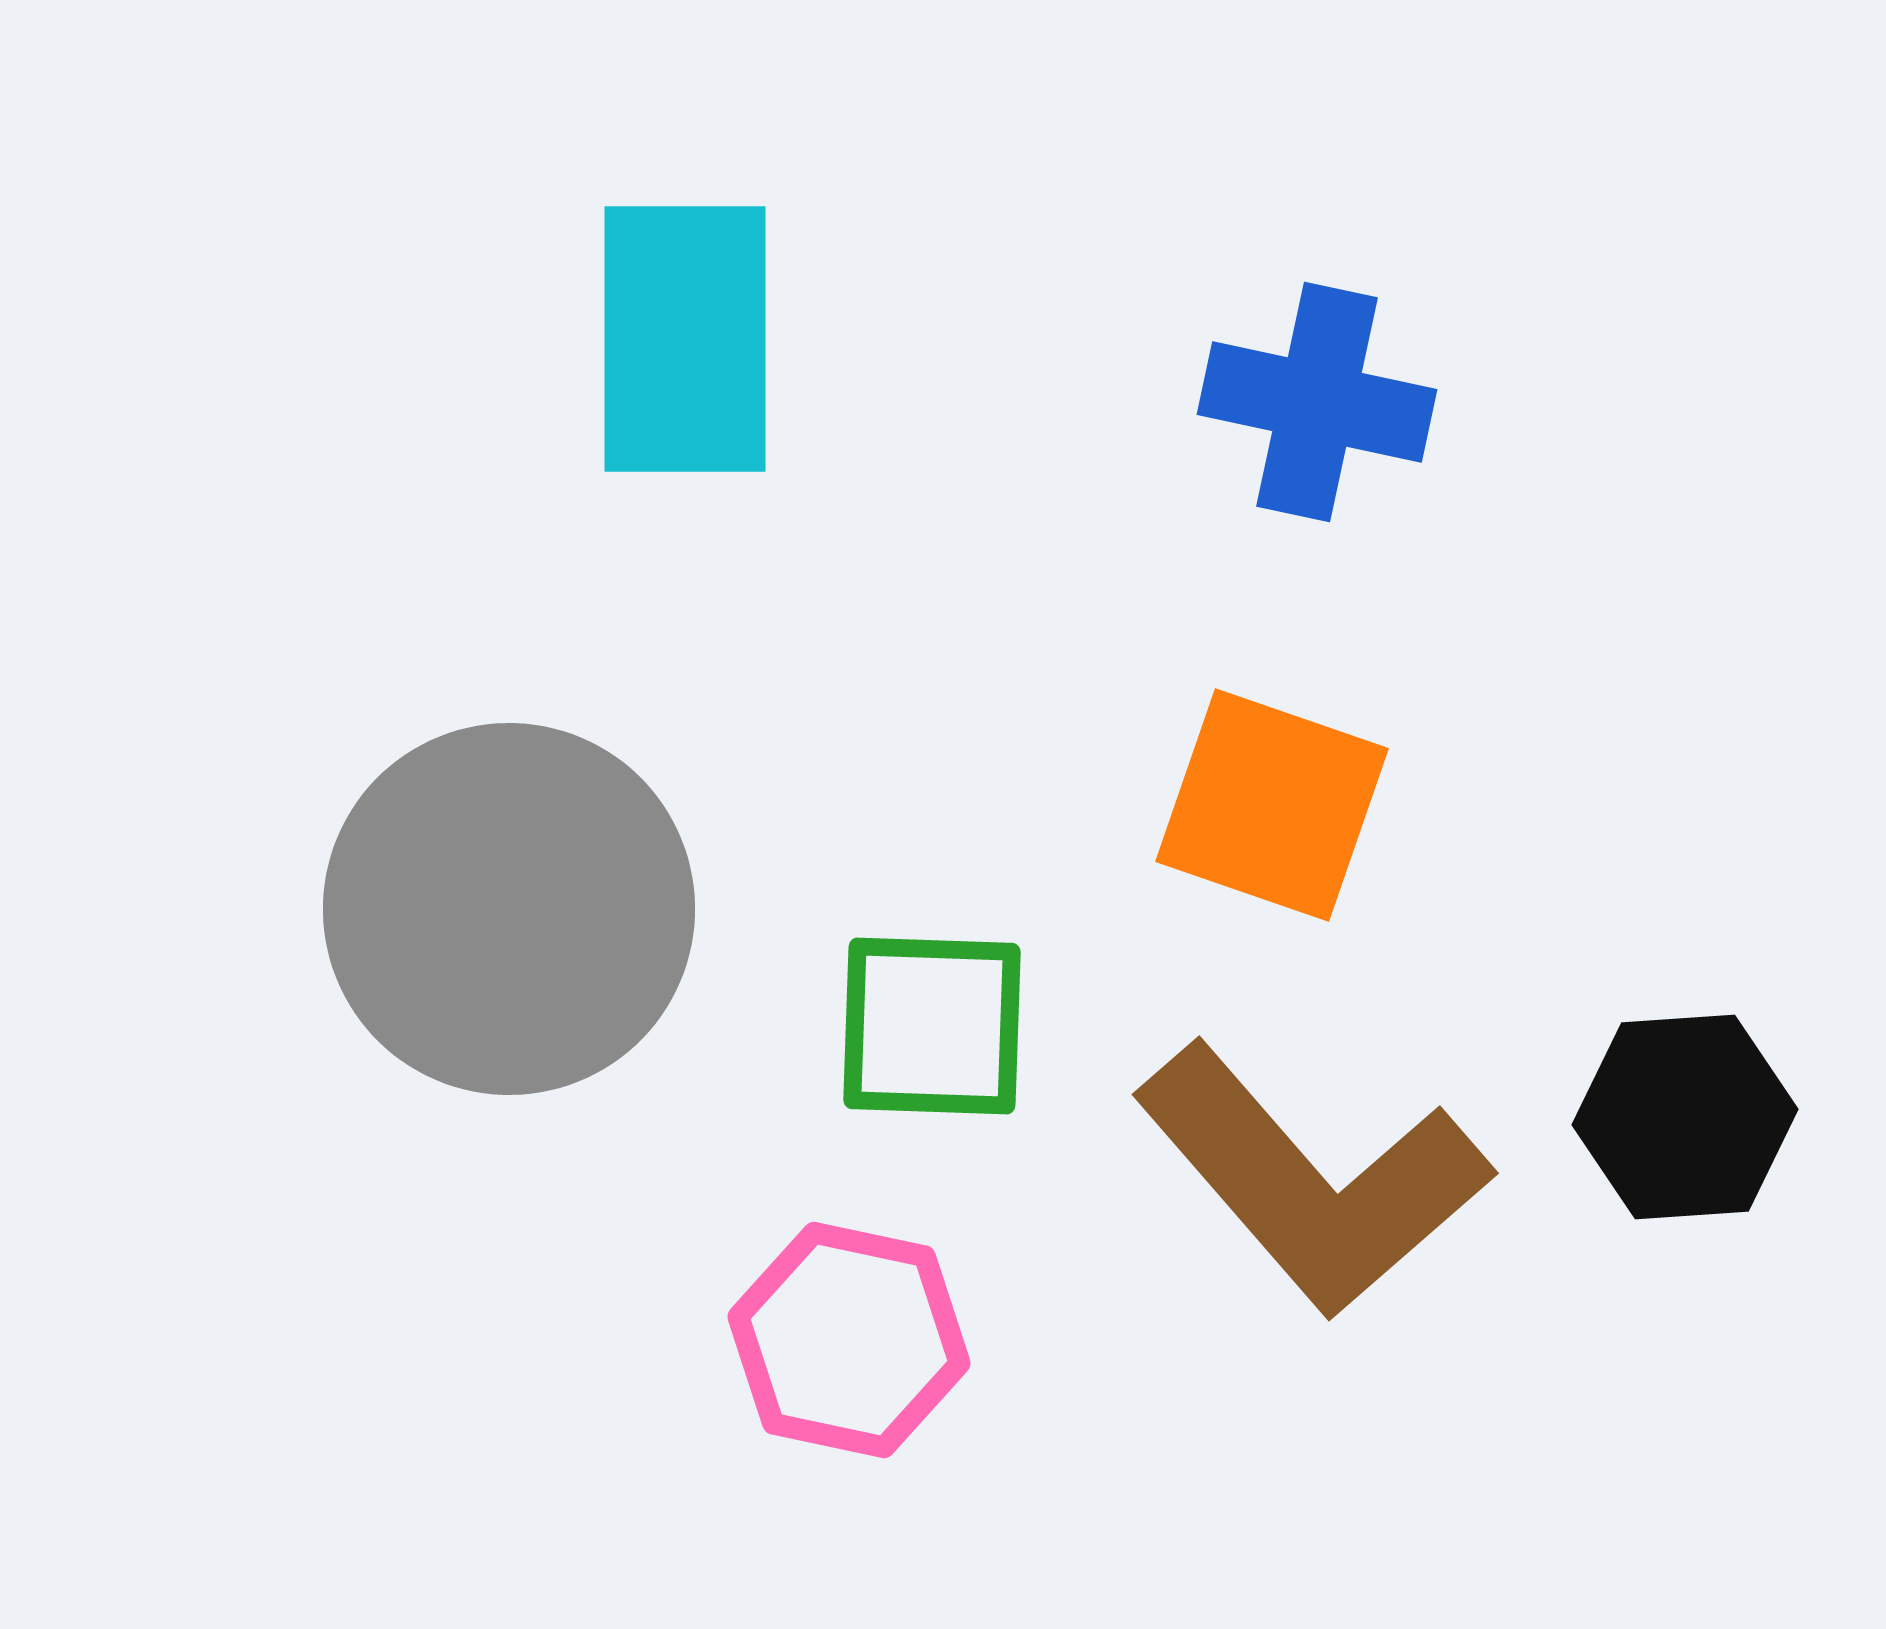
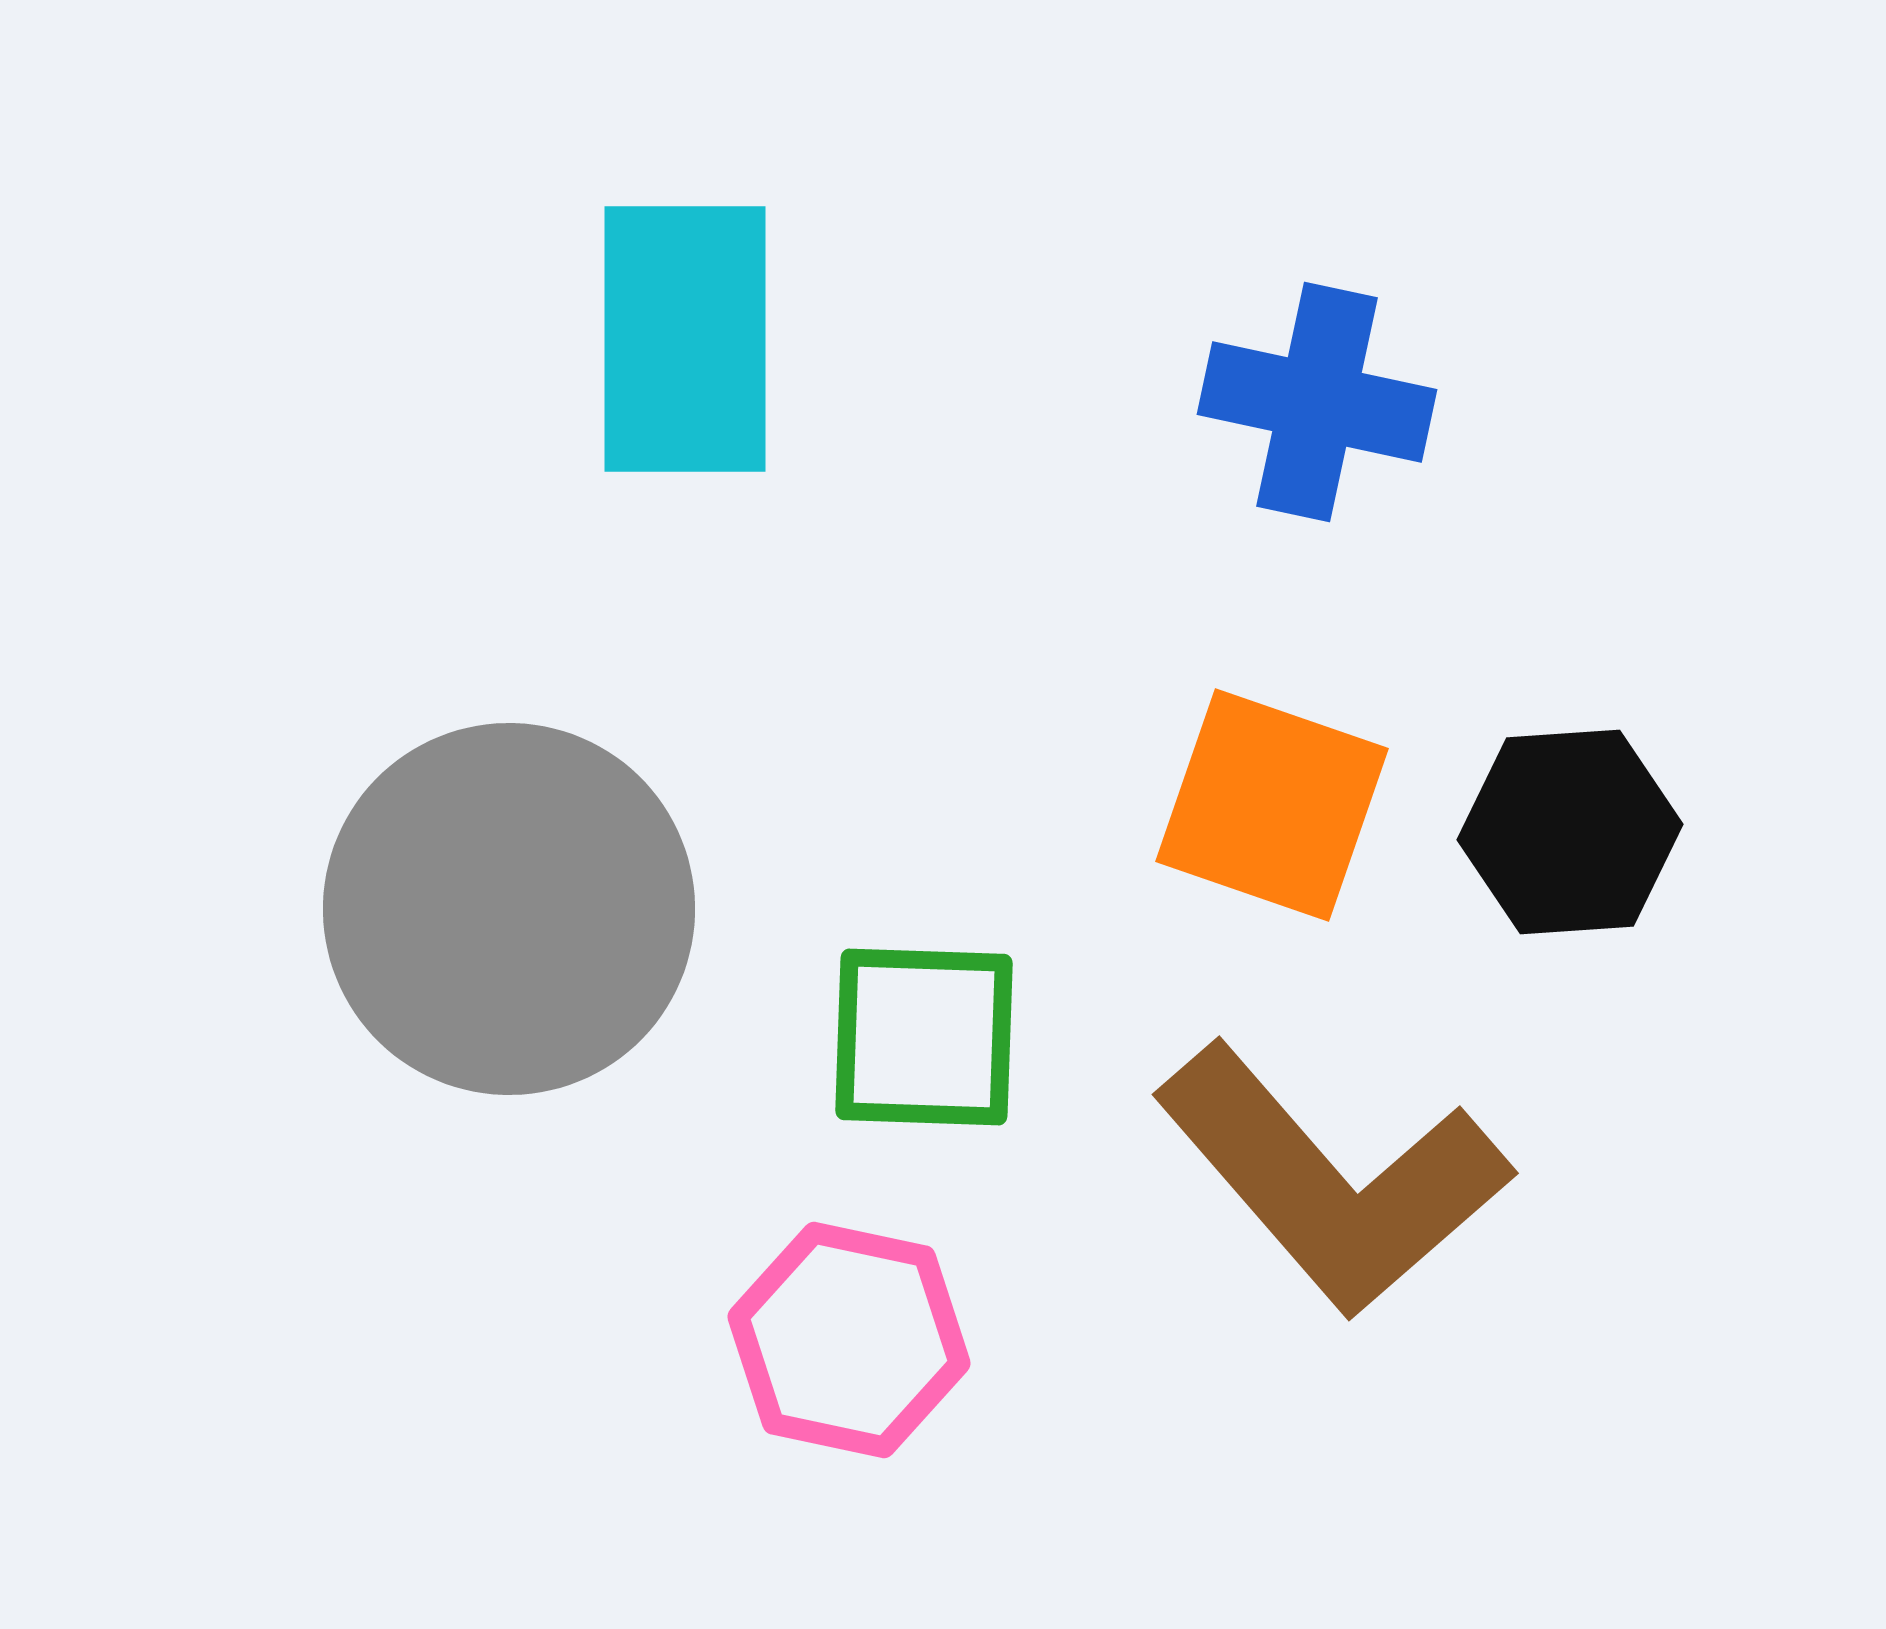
green square: moved 8 px left, 11 px down
black hexagon: moved 115 px left, 285 px up
brown L-shape: moved 20 px right
